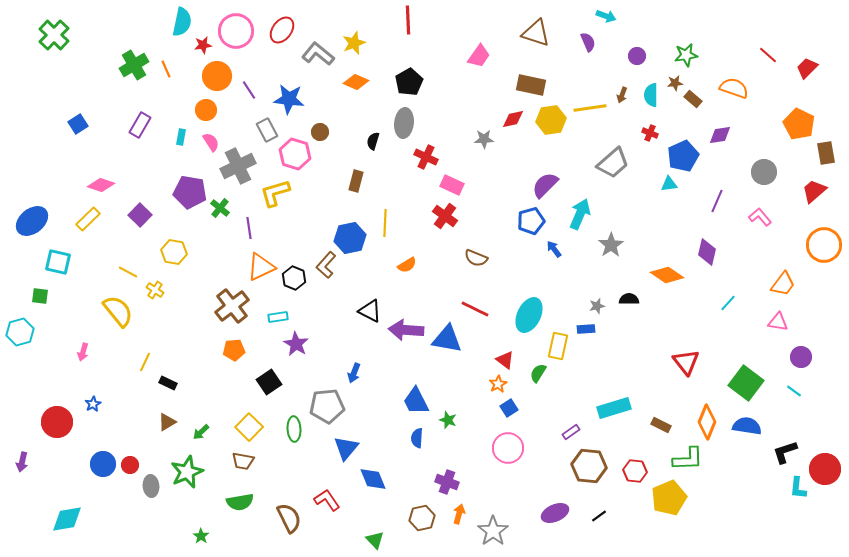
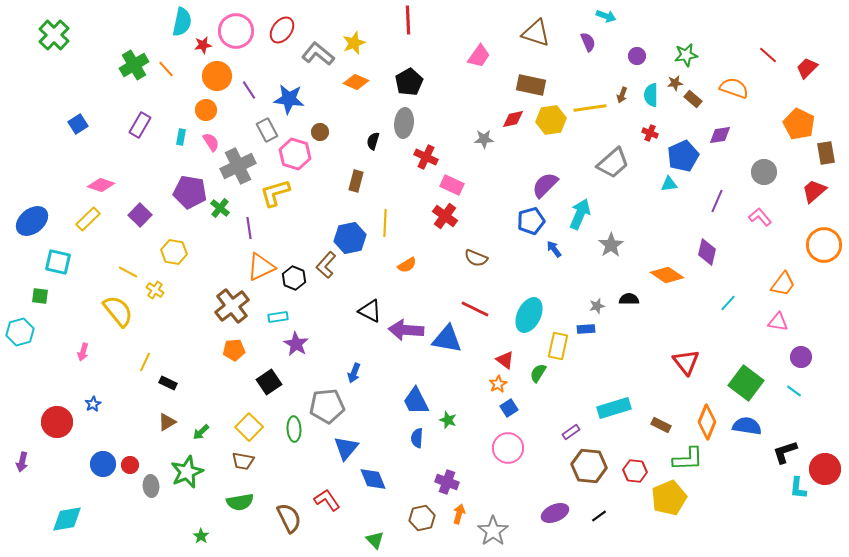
orange line at (166, 69): rotated 18 degrees counterclockwise
